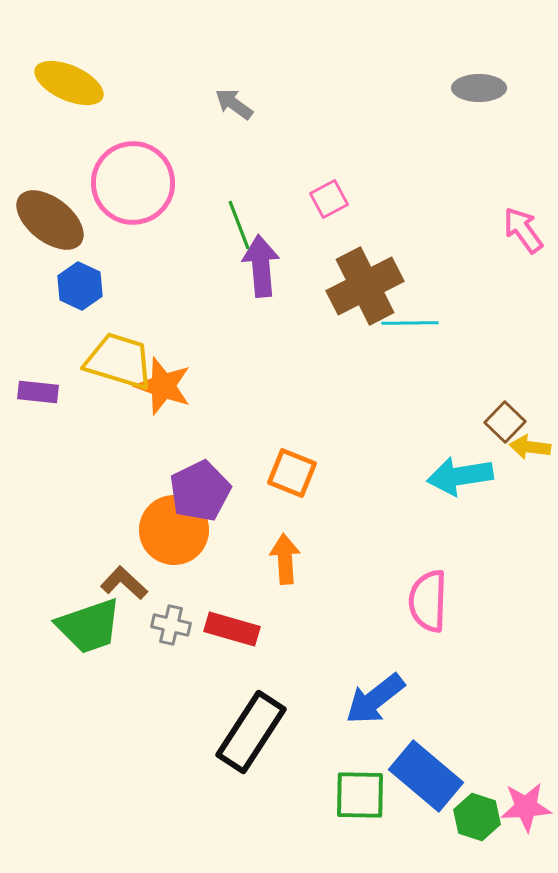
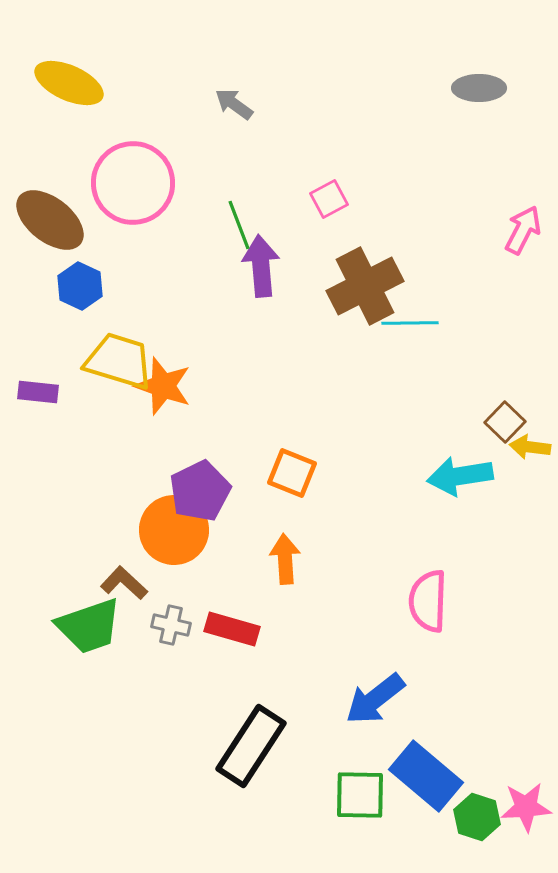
pink arrow: rotated 63 degrees clockwise
black rectangle: moved 14 px down
